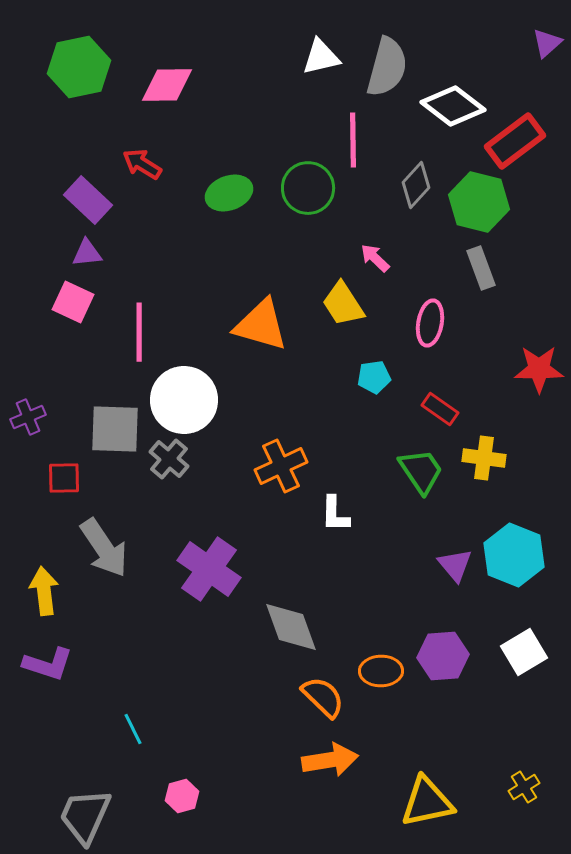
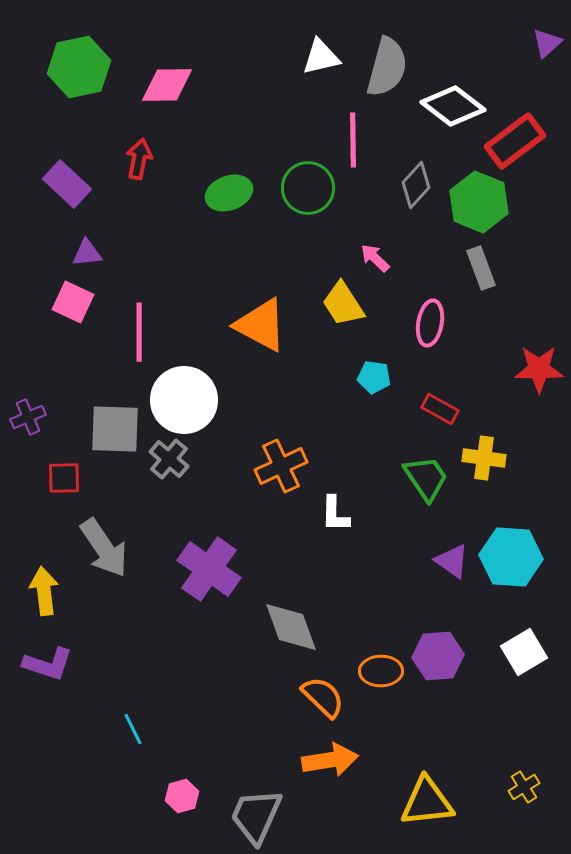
red arrow at (142, 164): moved 3 px left, 5 px up; rotated 69 degrees clockwise
purple rectangle at (88, 200): moved 21 px left, 16 px up
green hexagon at (479, 202): rotated 8 degrees clockwise
orange triangle at (261, 325): rotated 12 degrees clockwise
cyan pentagon at (374, 377): rotated 16 degrees clockwise
red rectangle at (440, 409): rotated 6 degrees counterclockwise
green trapezoid at (421, 471): moved 5 px right, 7 px down
cyan hexagon at (514, 555): moved 3 px left, 2 px down; rotated 18 degrees counterclockwise
purple triangle at (455, 565): moved 3 px left, 4 px up; rotated 15 degrees counterclockwise
purple hexagon at (443, 656): moved 5 px left
yellow triangle at (427, 802): rotated 6 degrees clockwise
gray trapezoid at (85, 816): moved 171 px right
